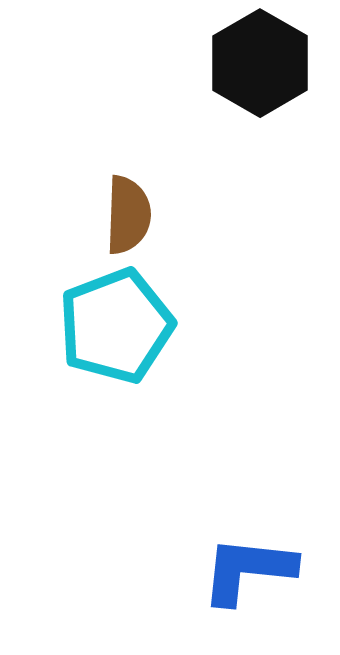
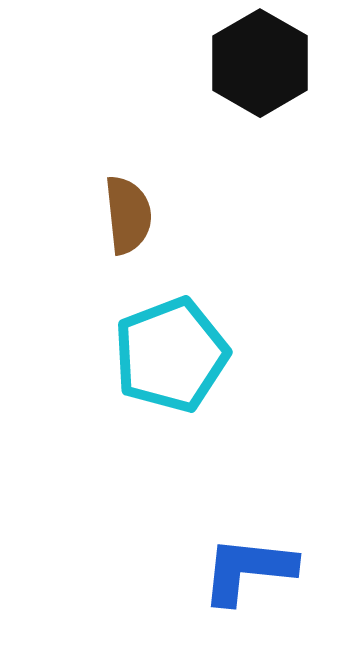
brown semicircle: rotated 8 degrees counterclockwise
cyan pentagon: moved 55 px right, 29 px down
